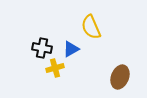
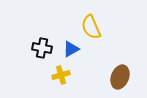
yellow cross: moved 6 px right, 7 px down
